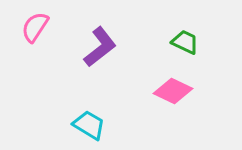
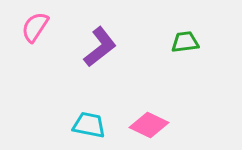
green trapezoid: rotated 32 degrees counterclockwise
pink diamond: moved 24 px left, 34 px down
cyan trapezoid: rotated 20 degrees counterclockwise
